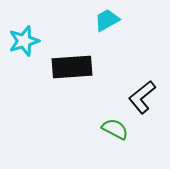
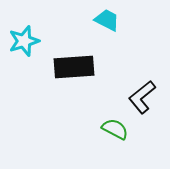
cyan trapezoid: rotated 56 degrees clockwise
black rectangle: moved 2 px right
